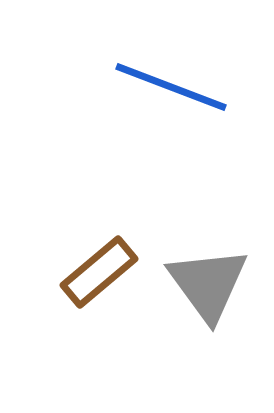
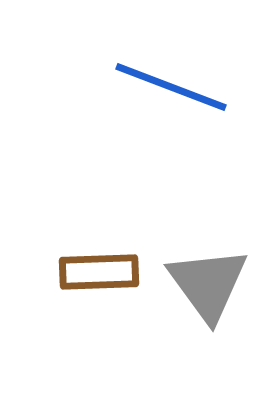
brown rectangle: rotated 38 degrees clockwise
